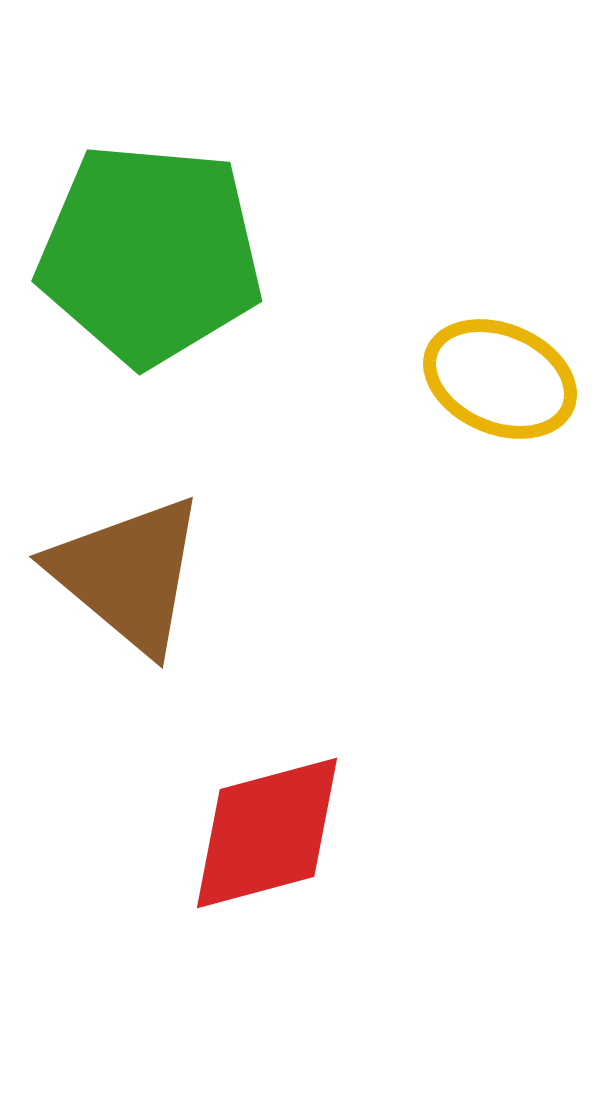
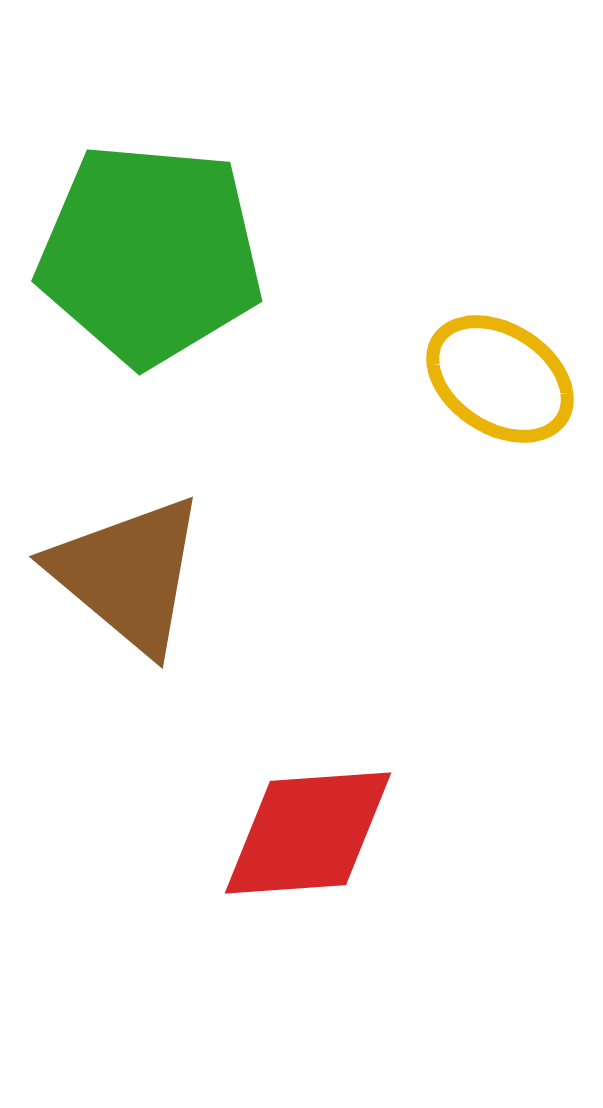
yellow ellipse: rotated 10 degrees clockwise
red diamond: moved 41 px right; rotated 11 degrees clockwise
